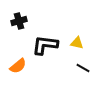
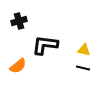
yellow triangle: moved 7 px right, 7 px down
black line: rotated 16 degrees counterclockwise
